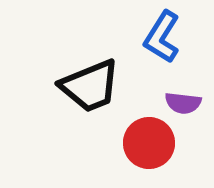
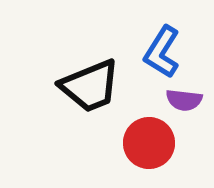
blue L-shape: moved 15 px down
purple semicircle: moved 1 px right, 3 px up
